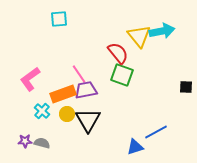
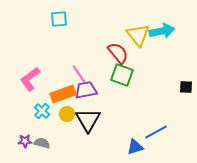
yellow triangle: moved 1 px left, 1 px up
